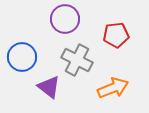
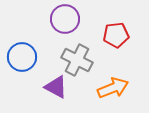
purple triangle: moved 7 px right; rotated 10 degrees counterclockwise
